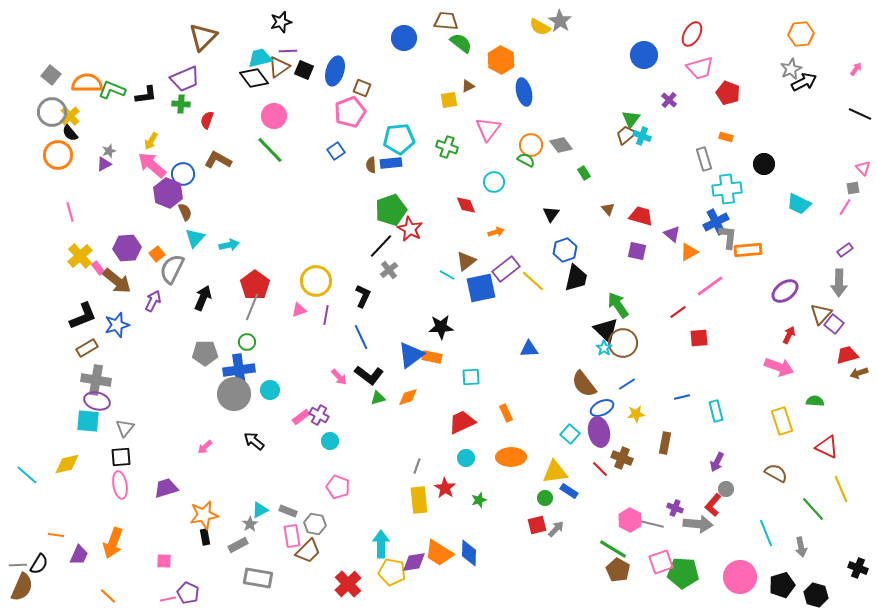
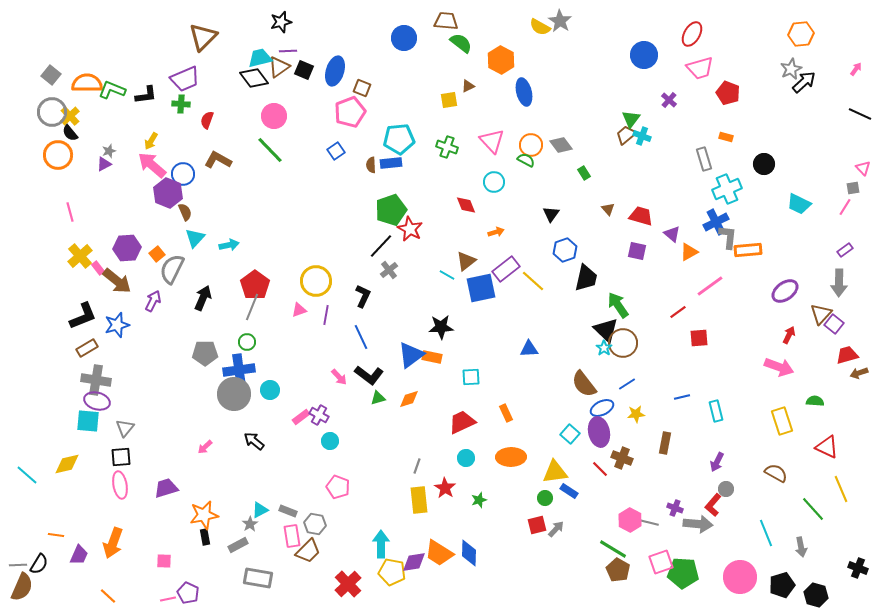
black arrow at (804, 82): rotated 15 degrees counterclockwise
pink triangle at (488, 129): moved 4 px right, 12 px down; rotated 20 degrees counterclockwise
cyan cross at (727, 189): rotated 16 degrees counterclockwise
black trapezoid at (576, 278): moved 10 px right
orange diamond at (408, 397): moved 1 px right, 2 px down
gray line at (652, 524): moved 5 px left, 2 px up
